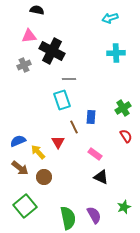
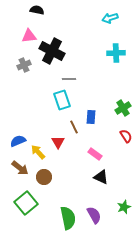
green square: moved 1 px right, 3 px up
